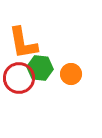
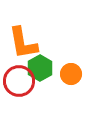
green hexagon: rotated 25 degrees clockwise
red circle: moved 3 px down
